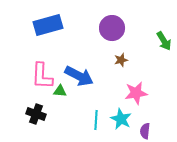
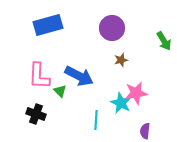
pink L-shape: moved 3 px left
green triangle: rotated 40 degrees clockwise
cyan star: moved 16 px up
